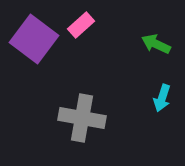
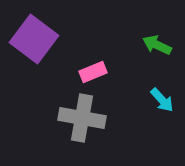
pink rectangle: moved 12 px right, 47 px down; rotated 20 degrees clockwise
green arrow: moved 1 px right, 1 px down
cyan arrow: moved 2 px down; rotated 60 degrees counterclockwise
